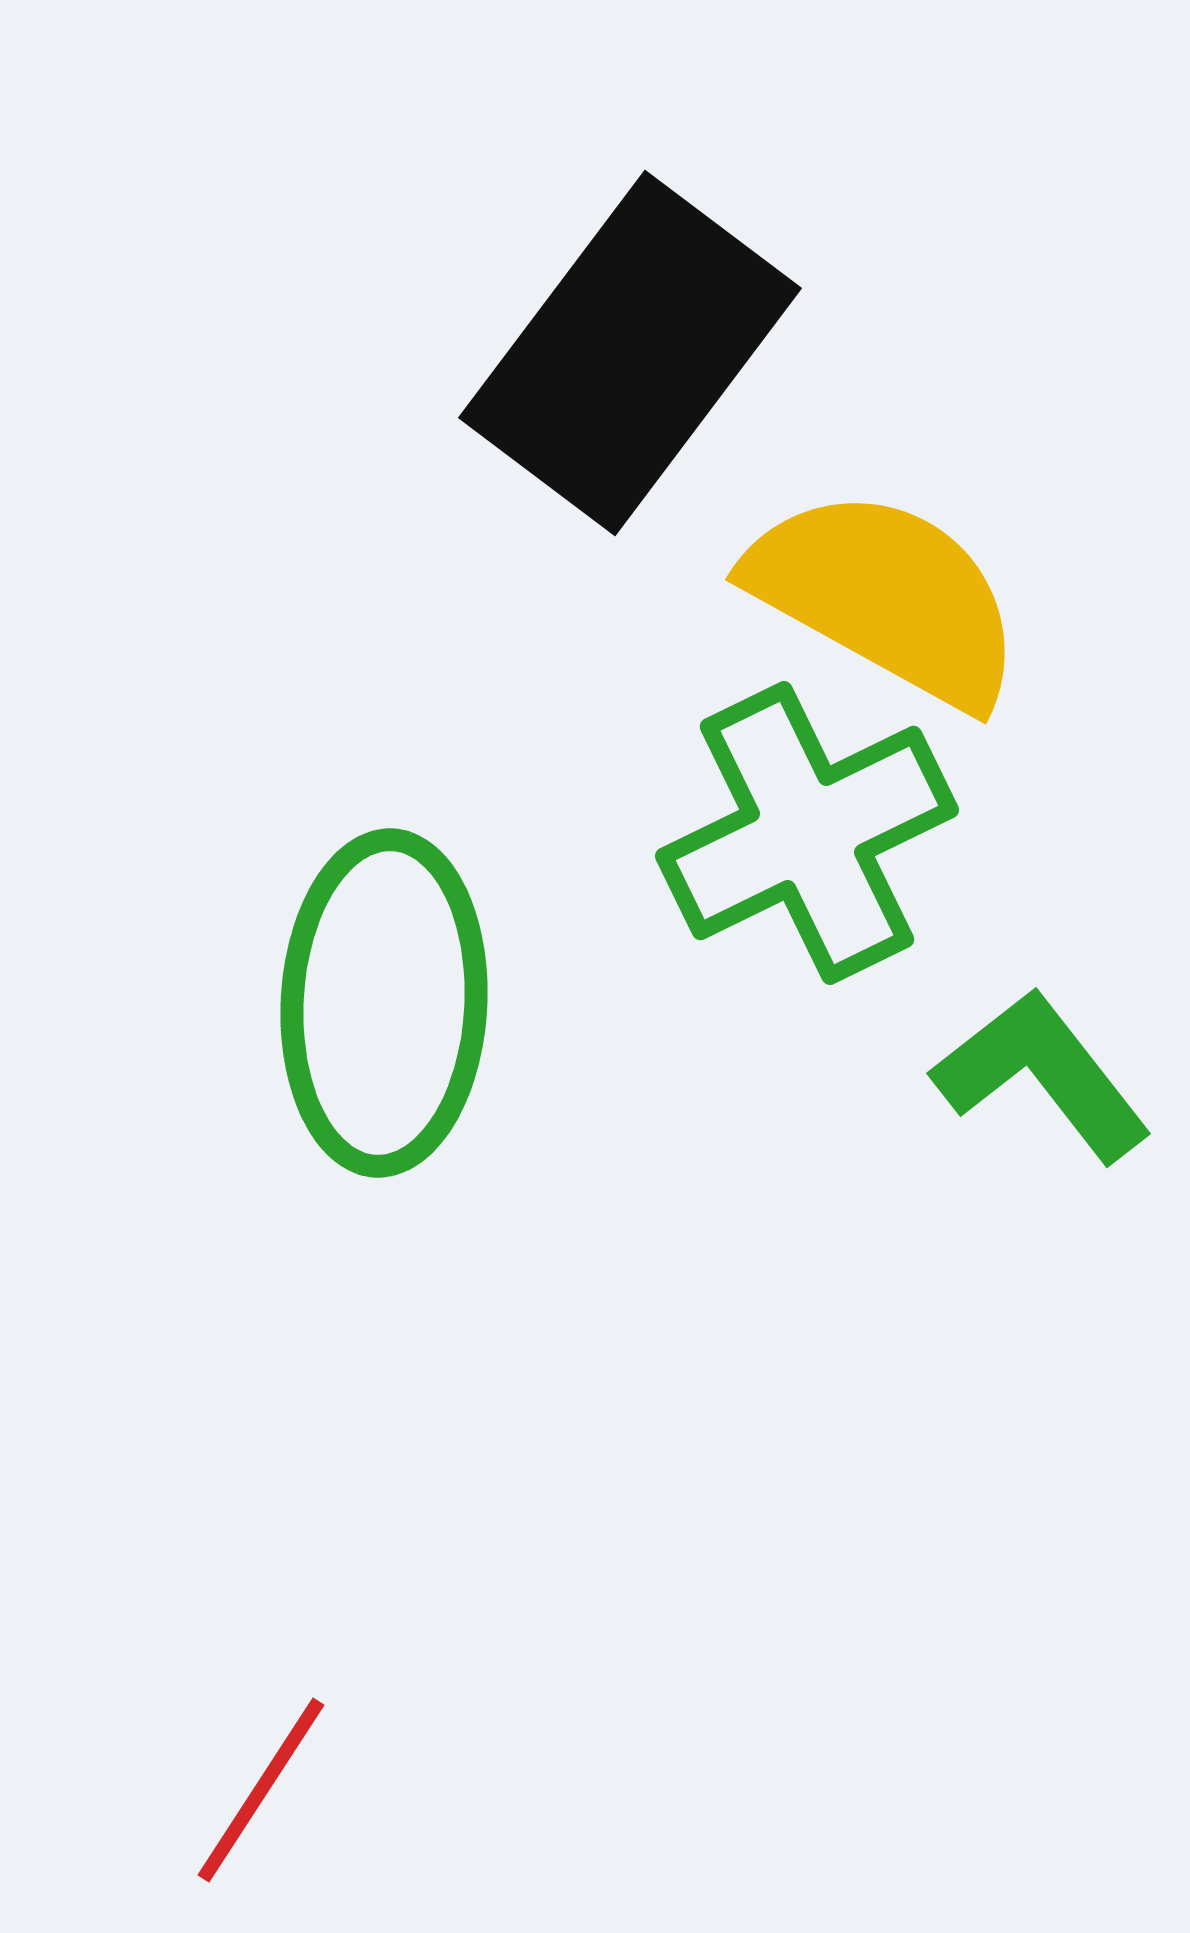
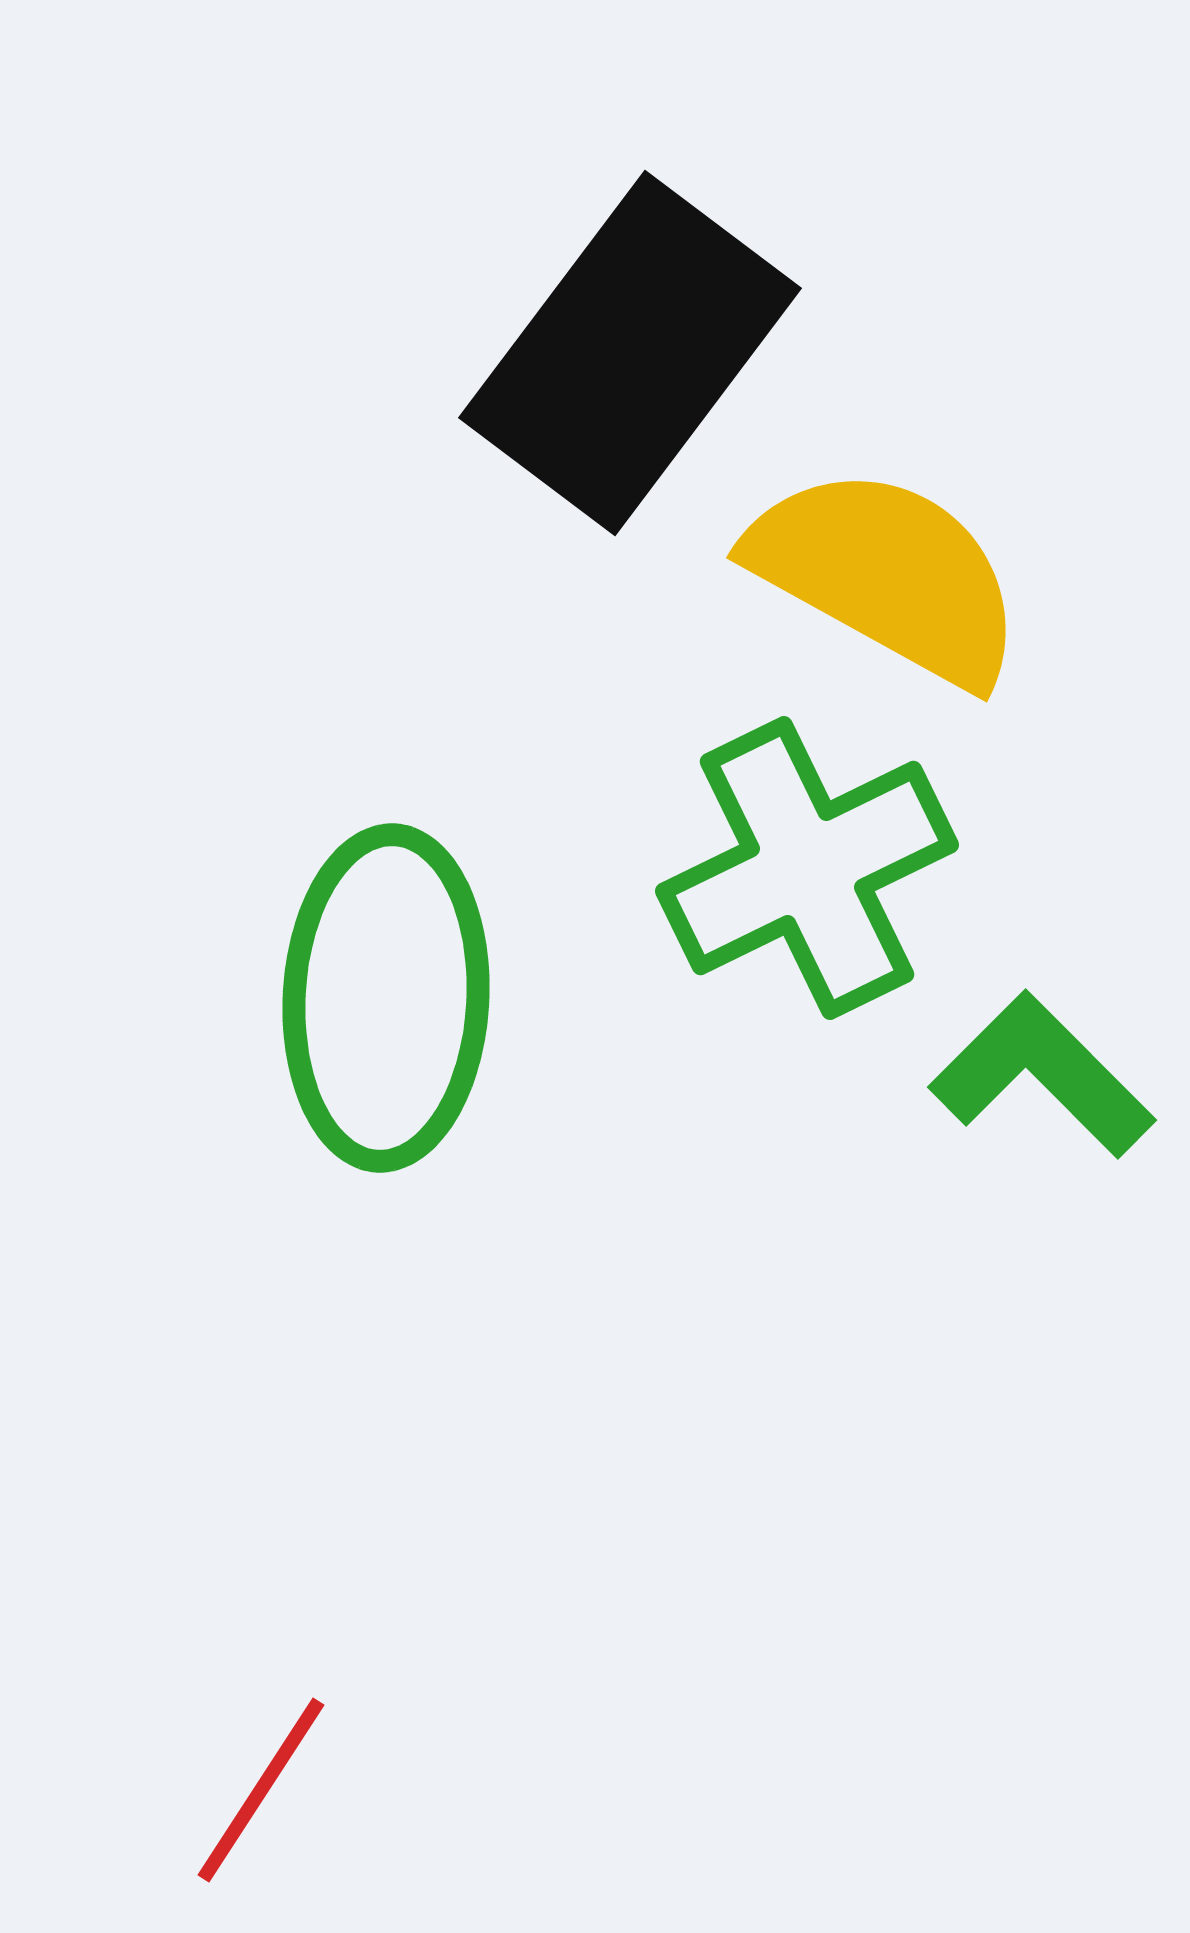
yellow semicircle: moved 1 px right, 22 px up
green cross: moved 35 px down
green ellipse: moved 2 px right, 5 px up
green L-shape: rotated 7 degrees counterclockwise
